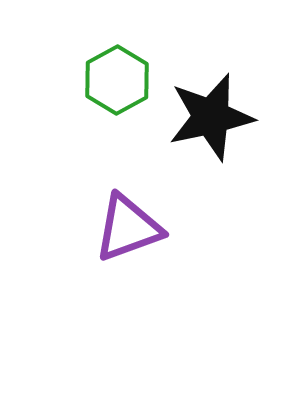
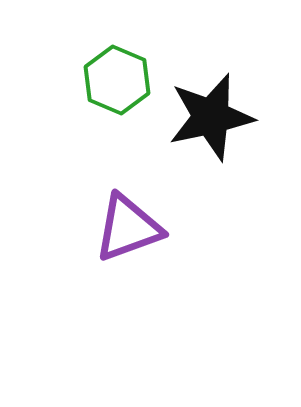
green hexagon: rotated 8 degrees counterclockwise
